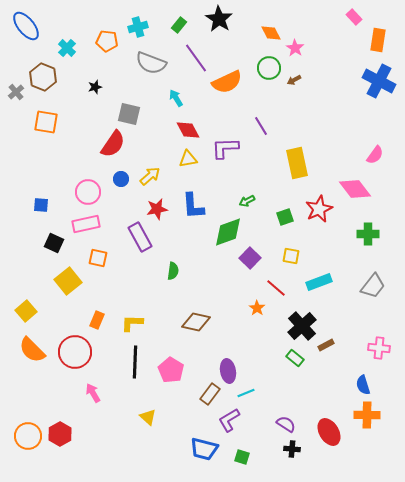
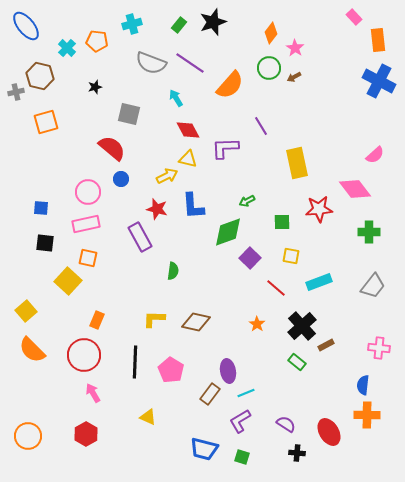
black star at (219, 19): moved 6 px left, 3 px down; rotated 20 degrees clockwise
cyan cross at (138, 27): moved 6 px left, 3 px up
orange diamond at (271, 33): rotated 65 degrees clockwise
orange rectangle at (378, 40): rotated 15 degrees counterclockwise
orange pentagon at (107, 41): moved 10 px left
purple line at (196, 58): moved 6 px left, 5 px down; rotated 20 degrees counterclockwise
brown hexagon at (43, 77): moved 3 px left, 1 px up; rotated 8 degrees counterclockwise
brown arrow at (294, 80): moved 3 px up
orange semicircle at (227, 82): moved 3 px right, 3 px down; rotated 24 degrees counterclockwise
gray cross at (16, 92): rotated 28 degrees clockwise
orange square at (46, 122): rotated 25 degrees counterclockwise
red semicircle at (113, 144): moved 1 px left, 4 px down; rotated 84 degrees counterclockwise
pink semicircle at (375, 155): rotated 12 degrees clockwise
yellow triangle at (188, 159): rotated 24 degrees clockwise
yellow arrow at (150, 176): moved 17 px right; rotated 15 degrees clockwise
blue square at (41, 205): moved 3 px down
red star at (157, 209): rotated 25 degrees clockwise
red star at (319, 209): rotated 20 degrees clockwise
green square at (285, 217): moved 3 px left, 5 px down; rotated 18 degrees clockwise
green cross at (368, 234): moved 1 px right, 2 px up
black square at (54, 243): moved 9 px left; rotated 18 degrees counterclockwise
orange square at (98, 258): moved 10 px left
yellow square at (68, 281): rotated 8 degrees counterclockwise
orange star at (257, 308): moved 16 px down
yellow L-shape at (132, 323): moved 22 px right, 4 px up
red circle at (75, 352): moved 9 px right, 3 px down
green rectangle at (295, 358): moved 2 px right, 4 px down
blue semicircle at (363, 385): rotated 24 degrees clockwise
yellow triangle at (148, 417): rotated 18 degrees counterclockwise
purple L-shape at (229, 420): moved 11 px right, 1 px down
red hexagon at (60, 434): moved 26 px right
black cross at (292, 449): moved 5 px right, 4 px down
